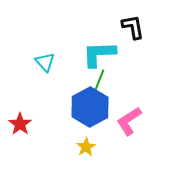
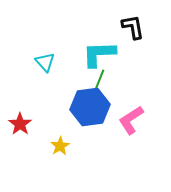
blue hexagon: rotated 21 degrees clockwise
pink L-shape: moved 2 px right, 1 px up
yellow star: moved 26 px left, 1 px up
